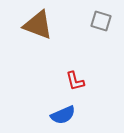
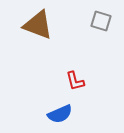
blue semicircle: moved 3 px left, 1 px up
